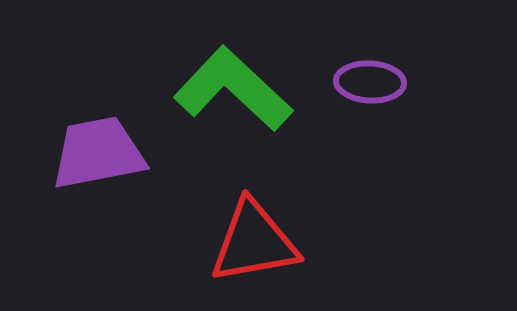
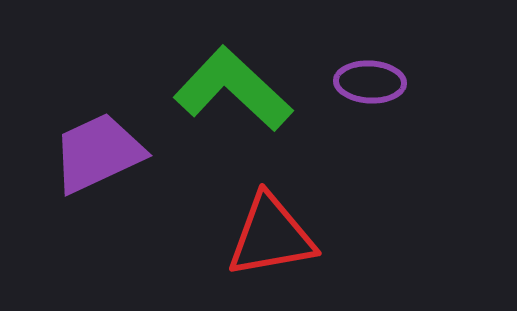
purple trapezoid: rotated 14 degrees counterclockwise
red triangle: moved 17 px right, 6 px up
